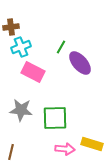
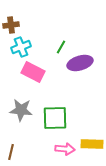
brown cross: moved 2 px up
purple ellipse: rotated 65 degrees counterclockwise
yellow rectangle: rotated 15 degrees counterclockwise
